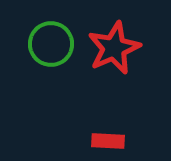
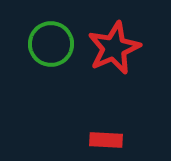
red rectangle: moved 2 px left, 1 px up
